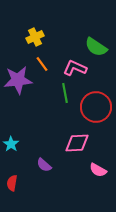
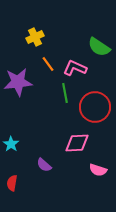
green semicircle: moved 3 px right
orange line: moved 6 px right
purple star: moved 2 px down
red circle: moved 1 px left
pink semicircle: rotated 12 degrees counterclockwise
